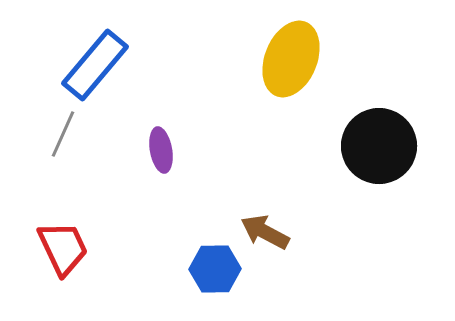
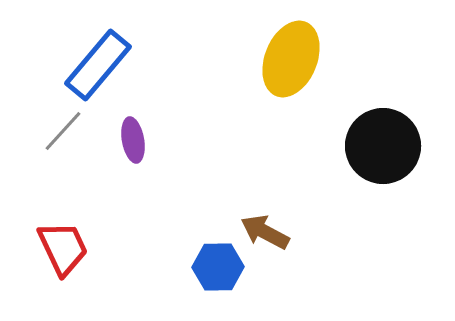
blue rectangle: moved 3 px right
gray line: moved 3 px up; rotated 18 degrees clockwise
black circle: moved 4 px right
purple ellipse: moved 28 px left, 10 px up
blue hexagon: moved 3 px right, 2 px up
